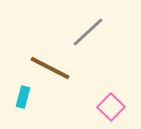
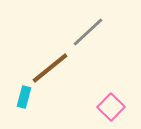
brown line: rotated 66 degrees counterclockwise
cyan rectangle: moved 1 px right
